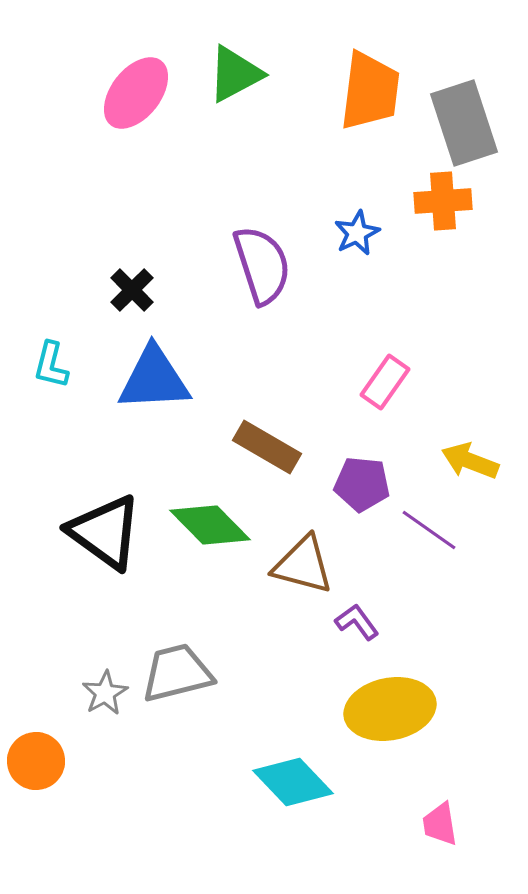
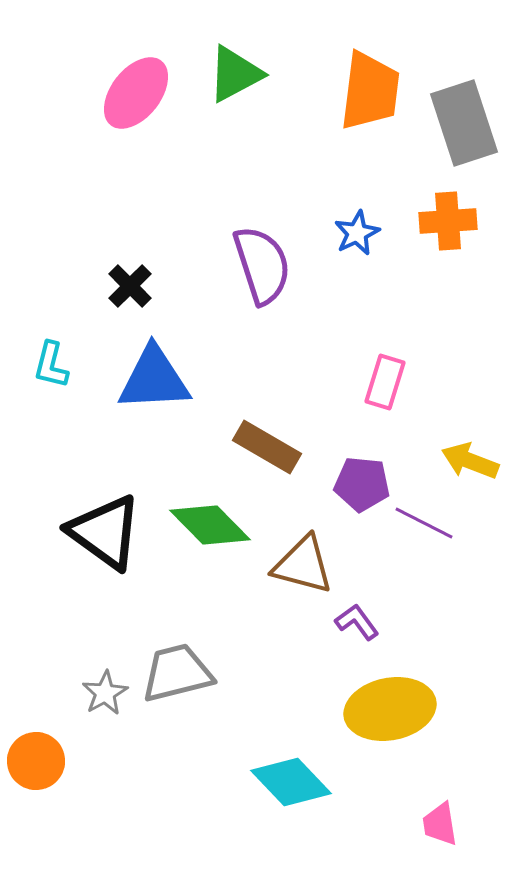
orange cross: moved 5 px right, 20 px down
black cross: moved 2 px left, 4 px up
pink rectangle: rotated 18 degrees counterclockwise
purple line: moved 5 px left, 7 px up; rotated 8 degrees counterclockwise
cyan diamond: moved 2 px left
